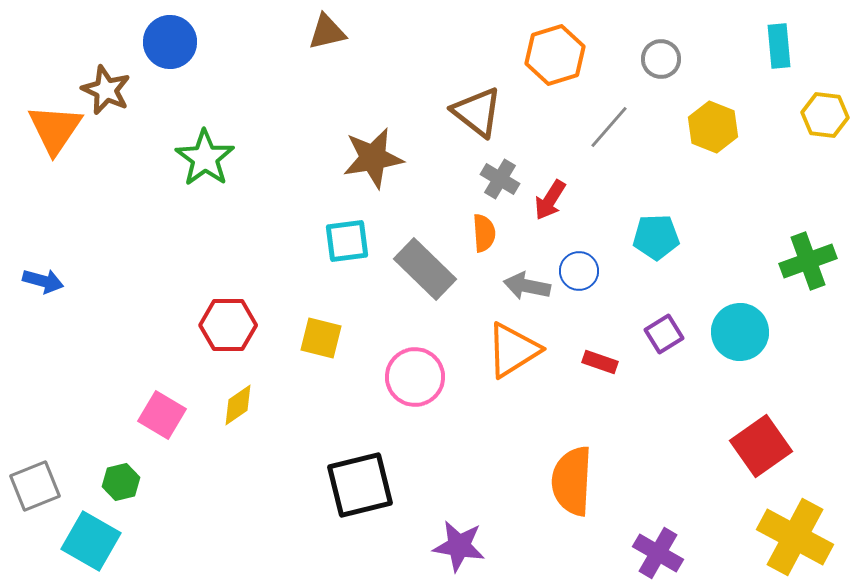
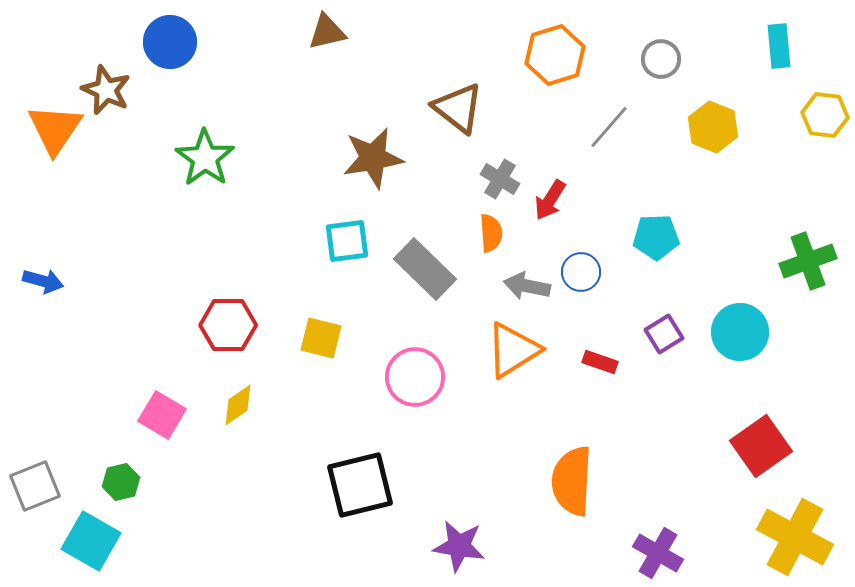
brown triangle at (477, 112): moved 19 px left, 4 px up
orange semicircle at (484, 233): moved 7 px right
blue circle at (579, 271): moved 2 px right, 1 px down
